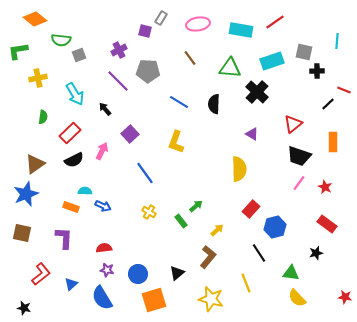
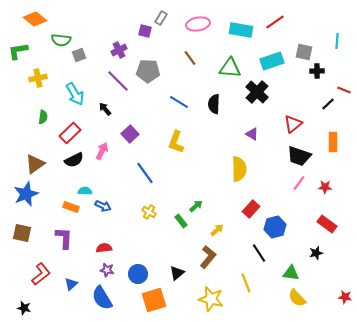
red star at (325, 187): rotated 24 degrees counterclockwise
